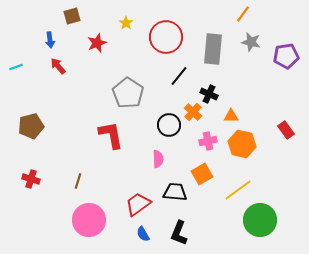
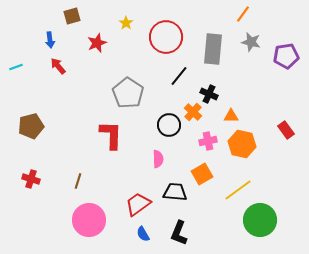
red L-shape: rotated 12 degrees clockwise
